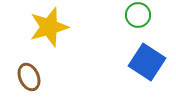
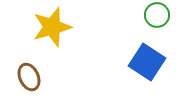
green circle: moved 19 px right
yellow star: moved 3 px right
